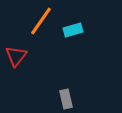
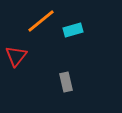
orange line: rotated 16 degrees clockwise
gray rectangle: moved 17 px up
